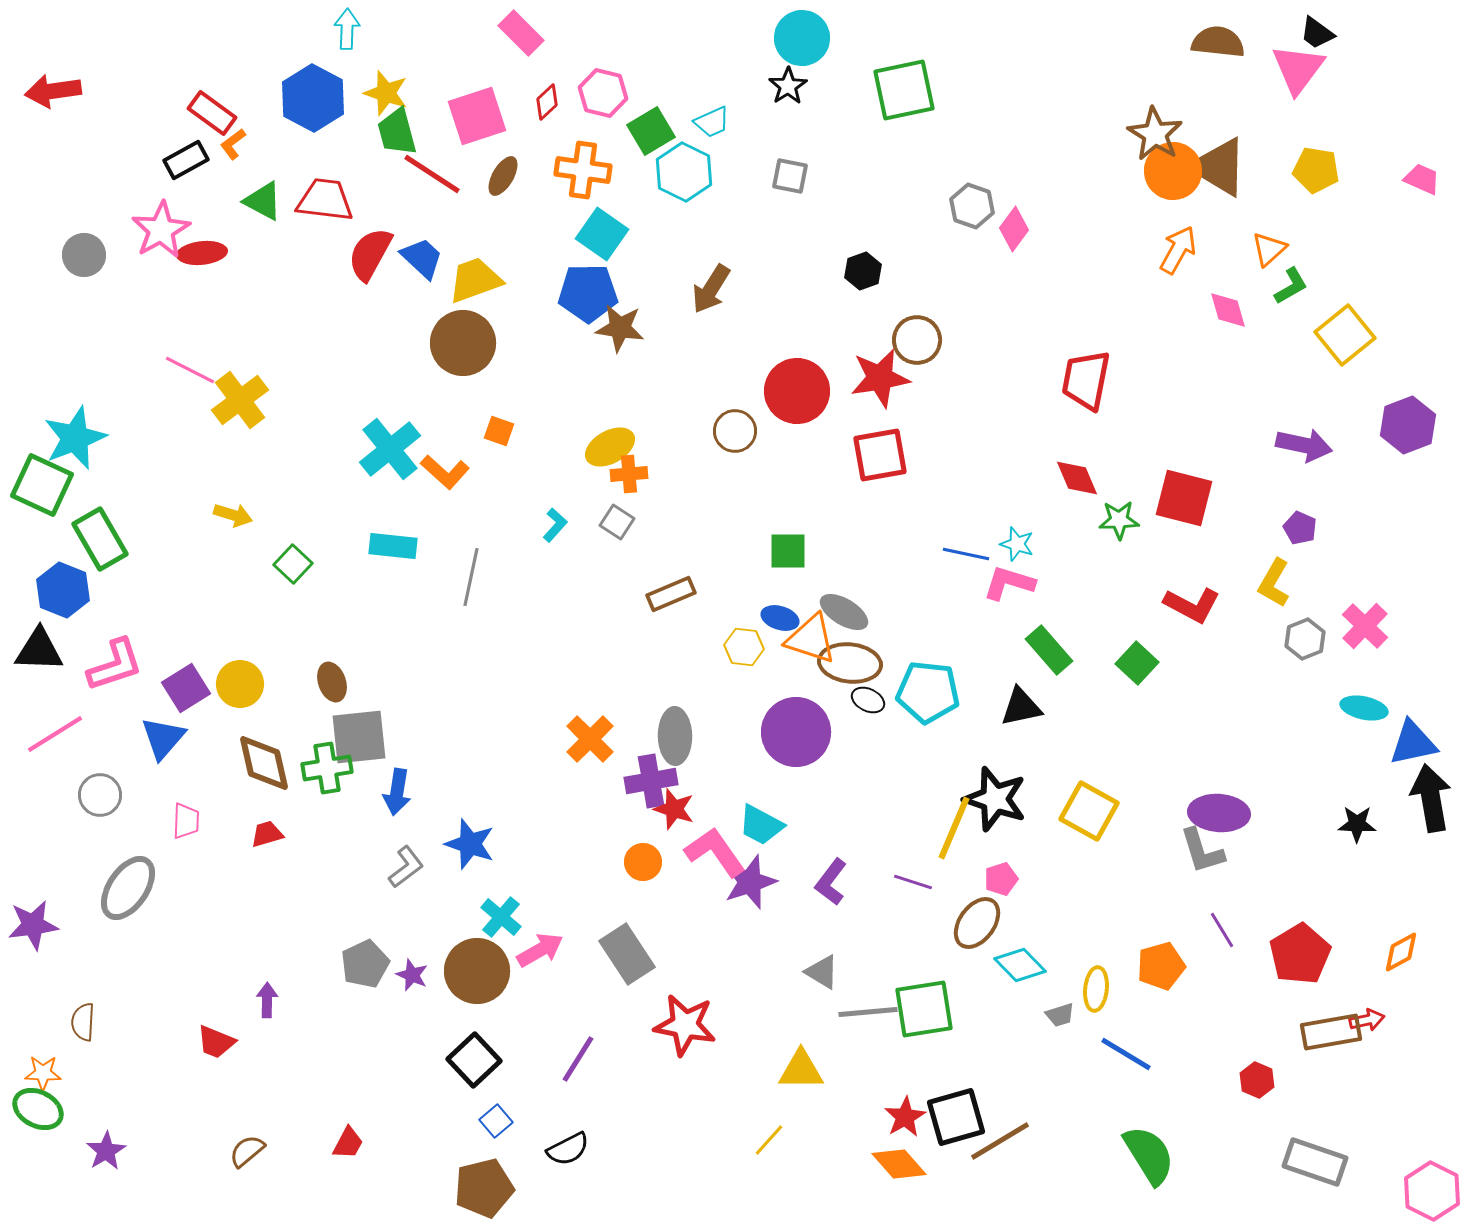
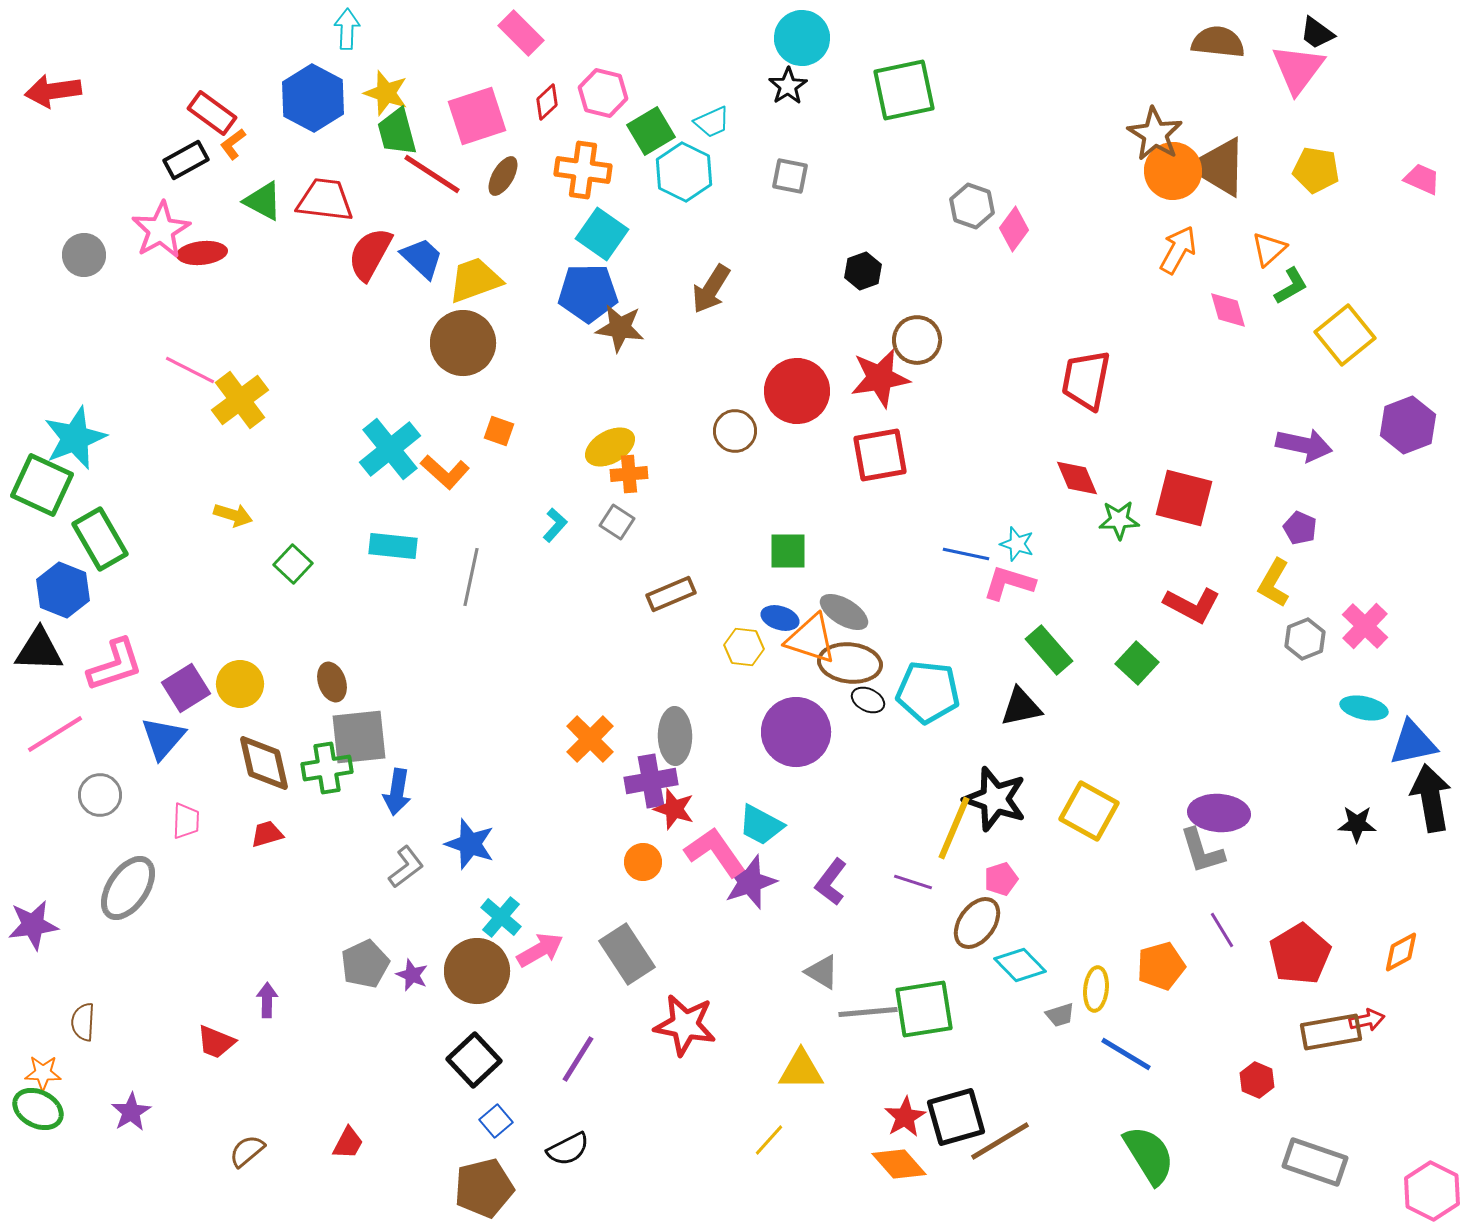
purple star at (106, 1151): moved 25 px right, 39 px up
